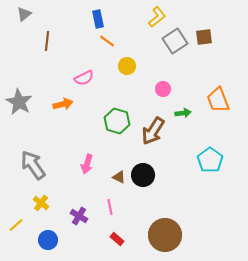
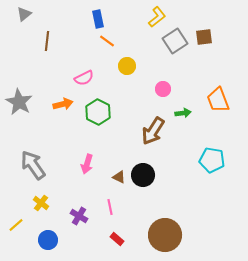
green hexagon: moved 19 px left, 9 px up; rotated 10 degrees clockwise
cyan pentagon: moved 2 px right; rotated 25 degrees counterclockwise
